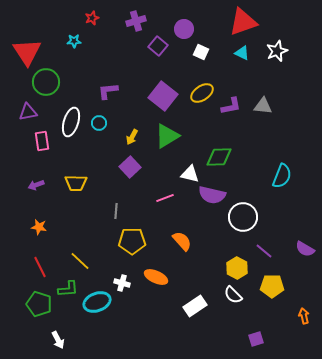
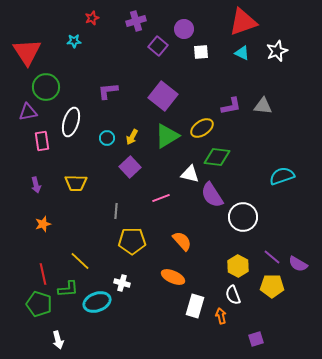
white square at (201, 52): rotated 28 degrees counterclockwise
green circle at (46, 82): moved 5 px down
yellow ellipse at (202, 93): moved 35 px down
cyan circle at (99, 123): moved 8 px right, 15 px down
green diamond at (219, 157): moved 2 px left; rotated 8 degrees clockwise
cyan semicircle at (282, 176): rotated 130 degrees counterclockwise
purple arrow at (36, 185): rotated 84 degrees counterclockwise
purple semicircle at (212, 195): rotated 44 degrees clockwise
pink line at (165, 198): moved 4 px left
orange star at (39, 227): moved 4 px right, 3 px up; rotated 28 degrees counterclockwise
purple semicircle at (305, 249): moved 7 px left, 15 px down
purple line at (264, 251): moved 8 px right, 6 px down
red line at (40, 267): moved 3 px right, 7 px down; rotated 15 degrees clockwise
yellow hexagon at (237, 268): moved 1 px right, 2 px up
orange ellipse at (156, 277): moved 17 px right
white semicircle at (233, 295): rotated 24 degrees clockwise
white rectangle at (195, 306): rotated 40 degrees counterclockwise
orange arrow at (304, 316): moved 83 px left
white arrow at (58, 340): rotated 12 degrees clockwise
